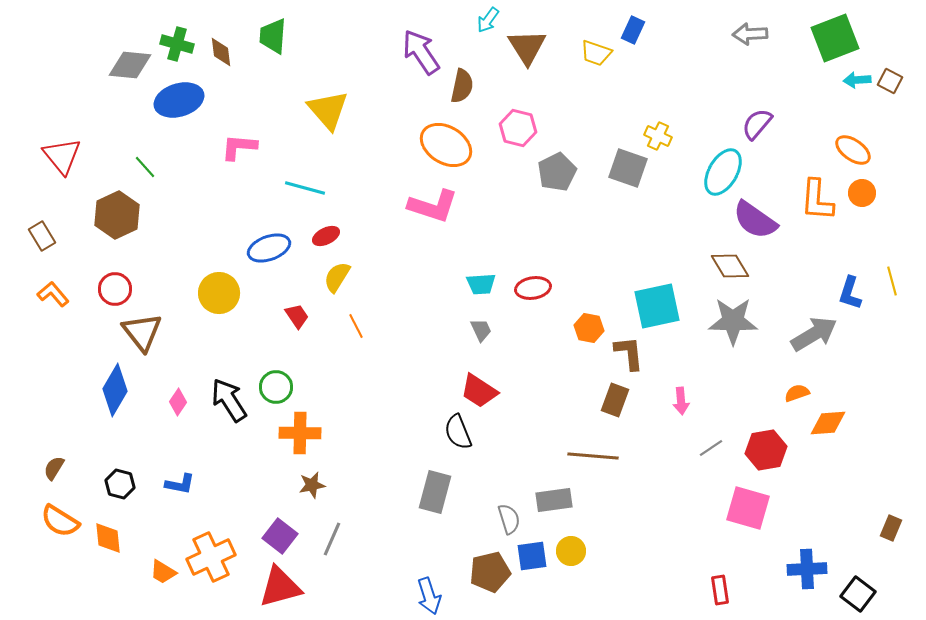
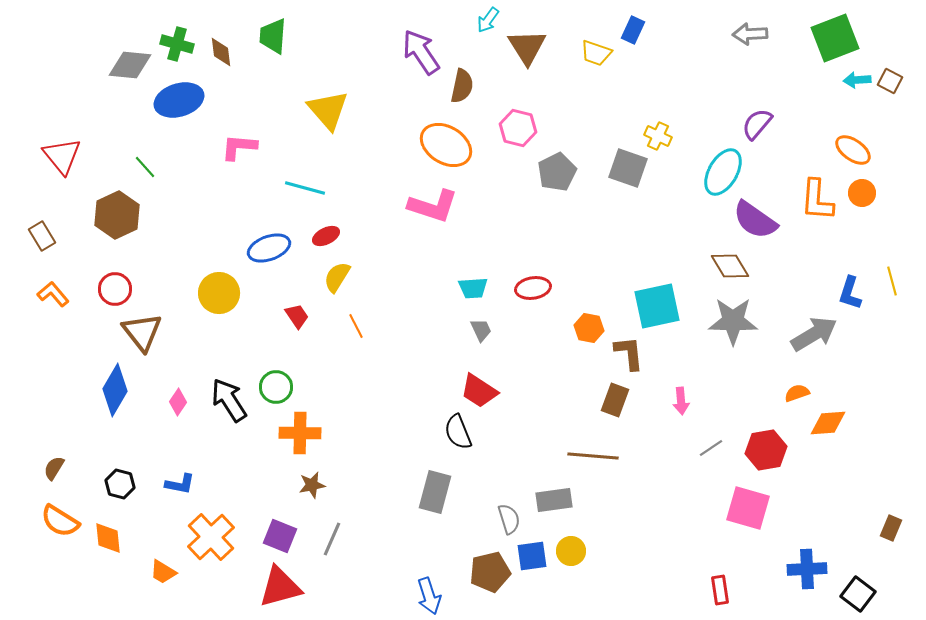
cyan trapezoid at (481, 284): moved 8 px left, 4 px down
purple square at (280, 536): rotated 16 degrees counterclockwise
orange cross at (211, 557): moved 20 px up; rotated 18 degrees counterclockwise
